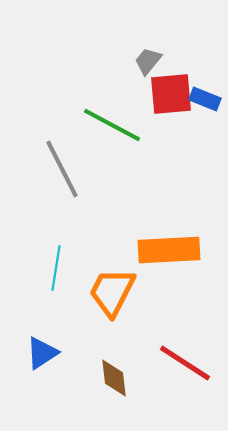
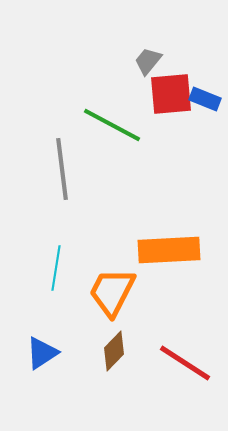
gray line: rotated 20 degrees clockwise
brown diamond: moved 27 px up; rotated 51 degrees clockwise
